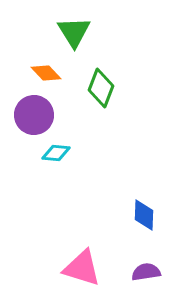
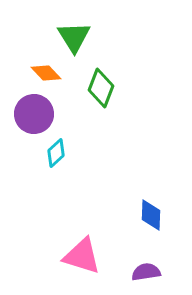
green triangle: moved 5 px down
purple circle: moved 1 px up
cyan diamond: rotated 48 degrees counterclockwise
blue diamond: moved 7 px right
pink triangle: moved 12 px up
